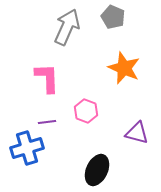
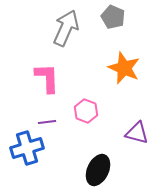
gray arrow: moved 1 px left, 1 px down
black ellipse: moved 1 px right
